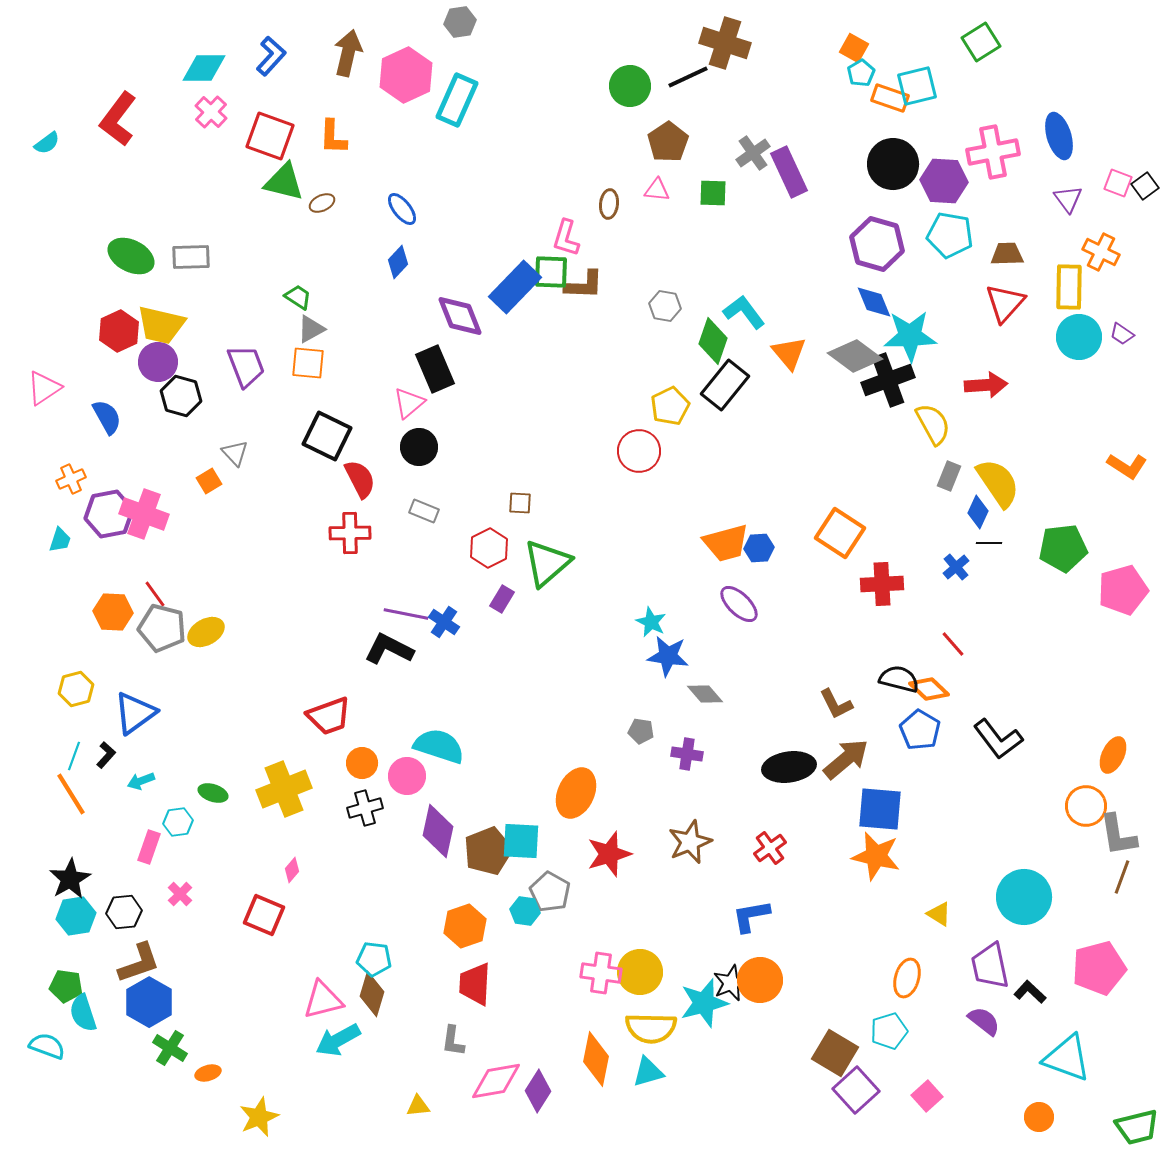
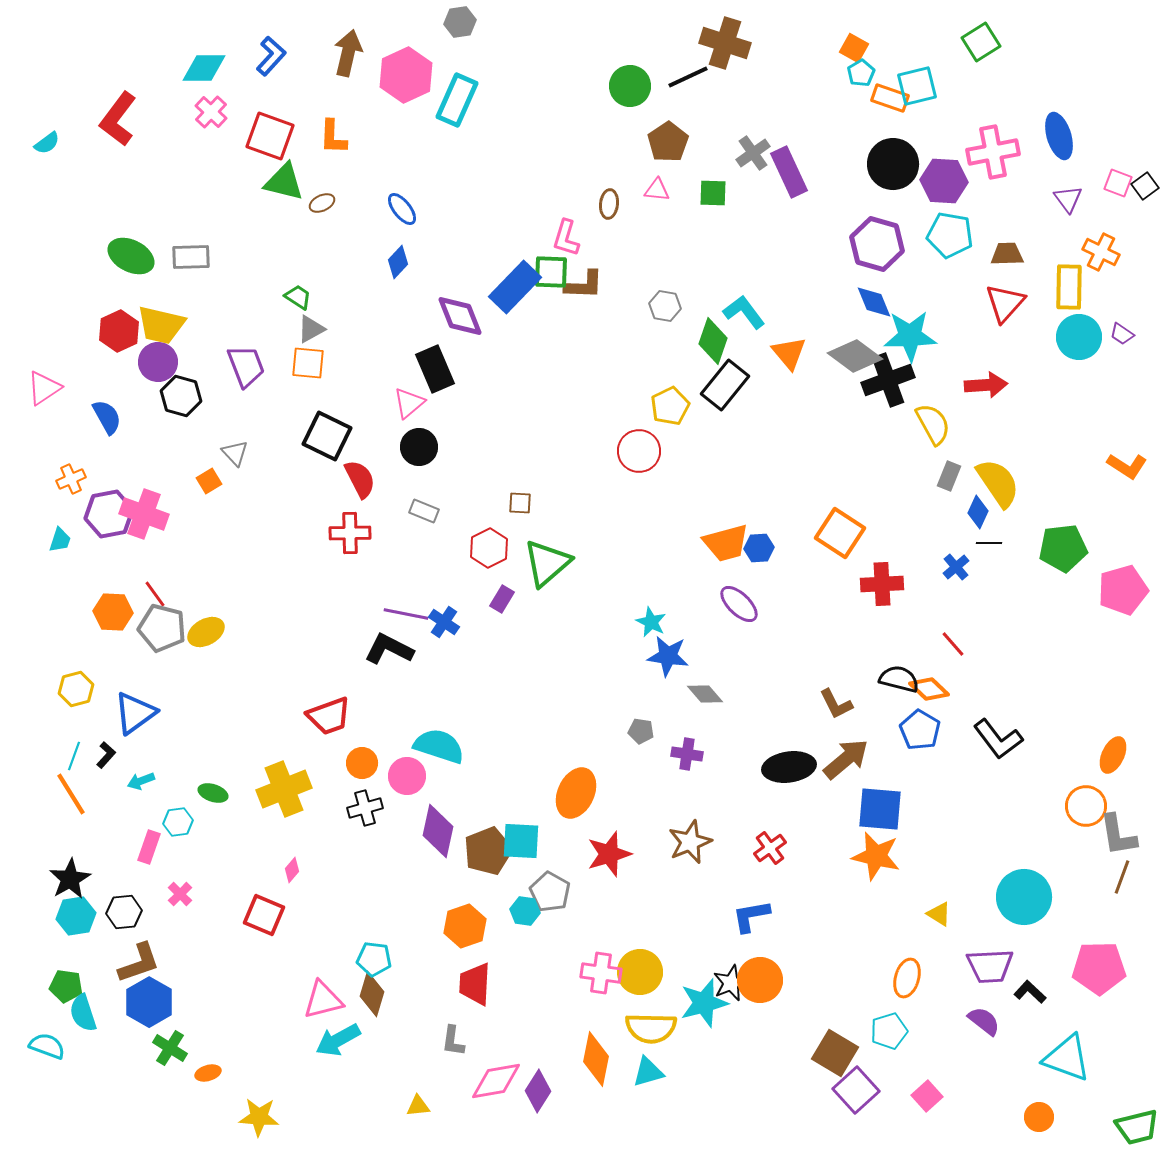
purple trapezoid at (990, 966): rotated 81 degrees counterclockwise
pink pentagon at (1099, 968): rotated 14 degrees clockwise
yellow star at (259, 1117): rotated 27 degrees clockwise
